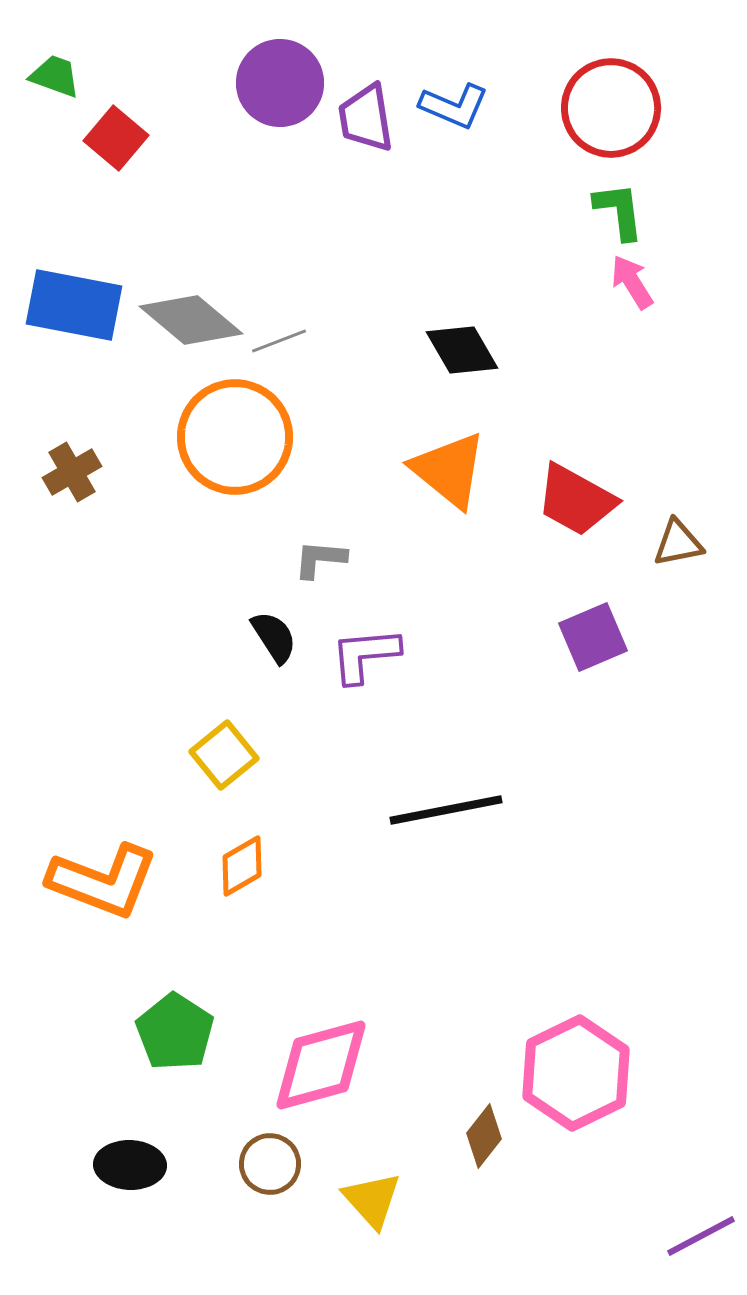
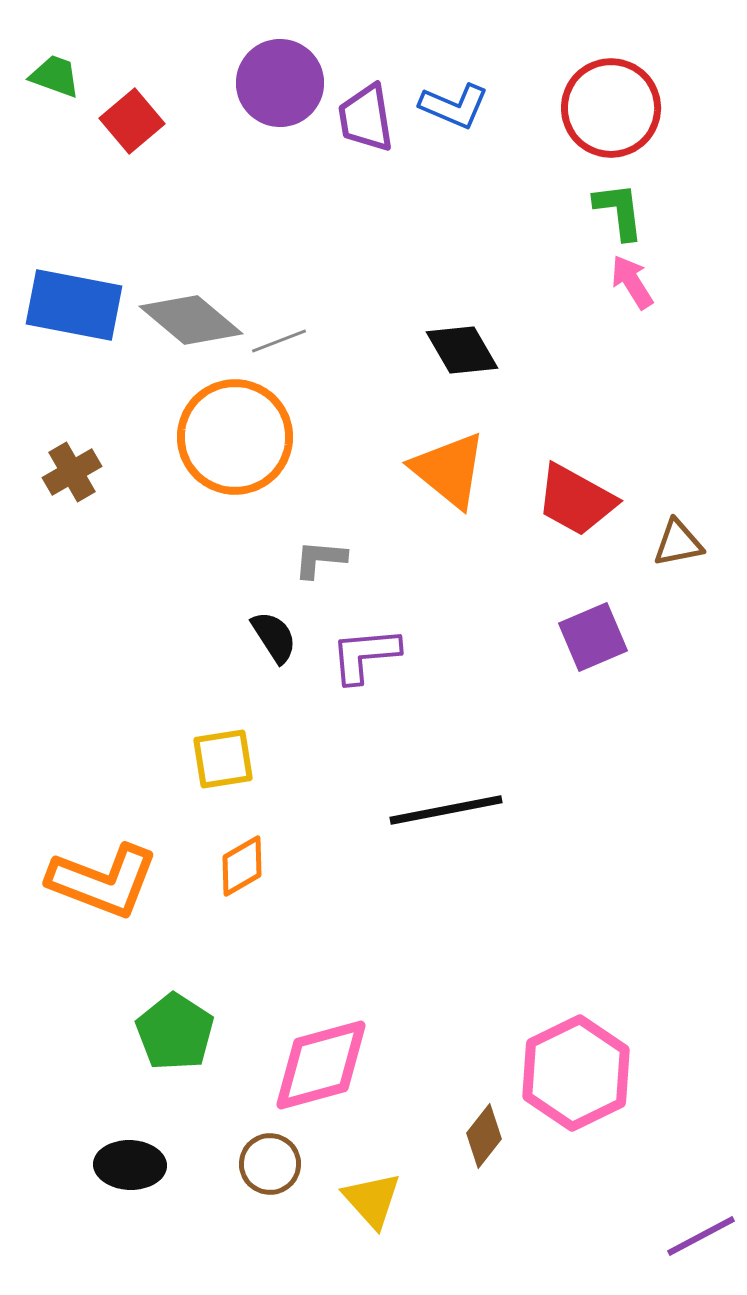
red square: moved 16 px right, 17 px up; rotated 10 degrees clockwise
yellow square: moved 1 px left, 4 px down; rotated 30 degrees clockwise
